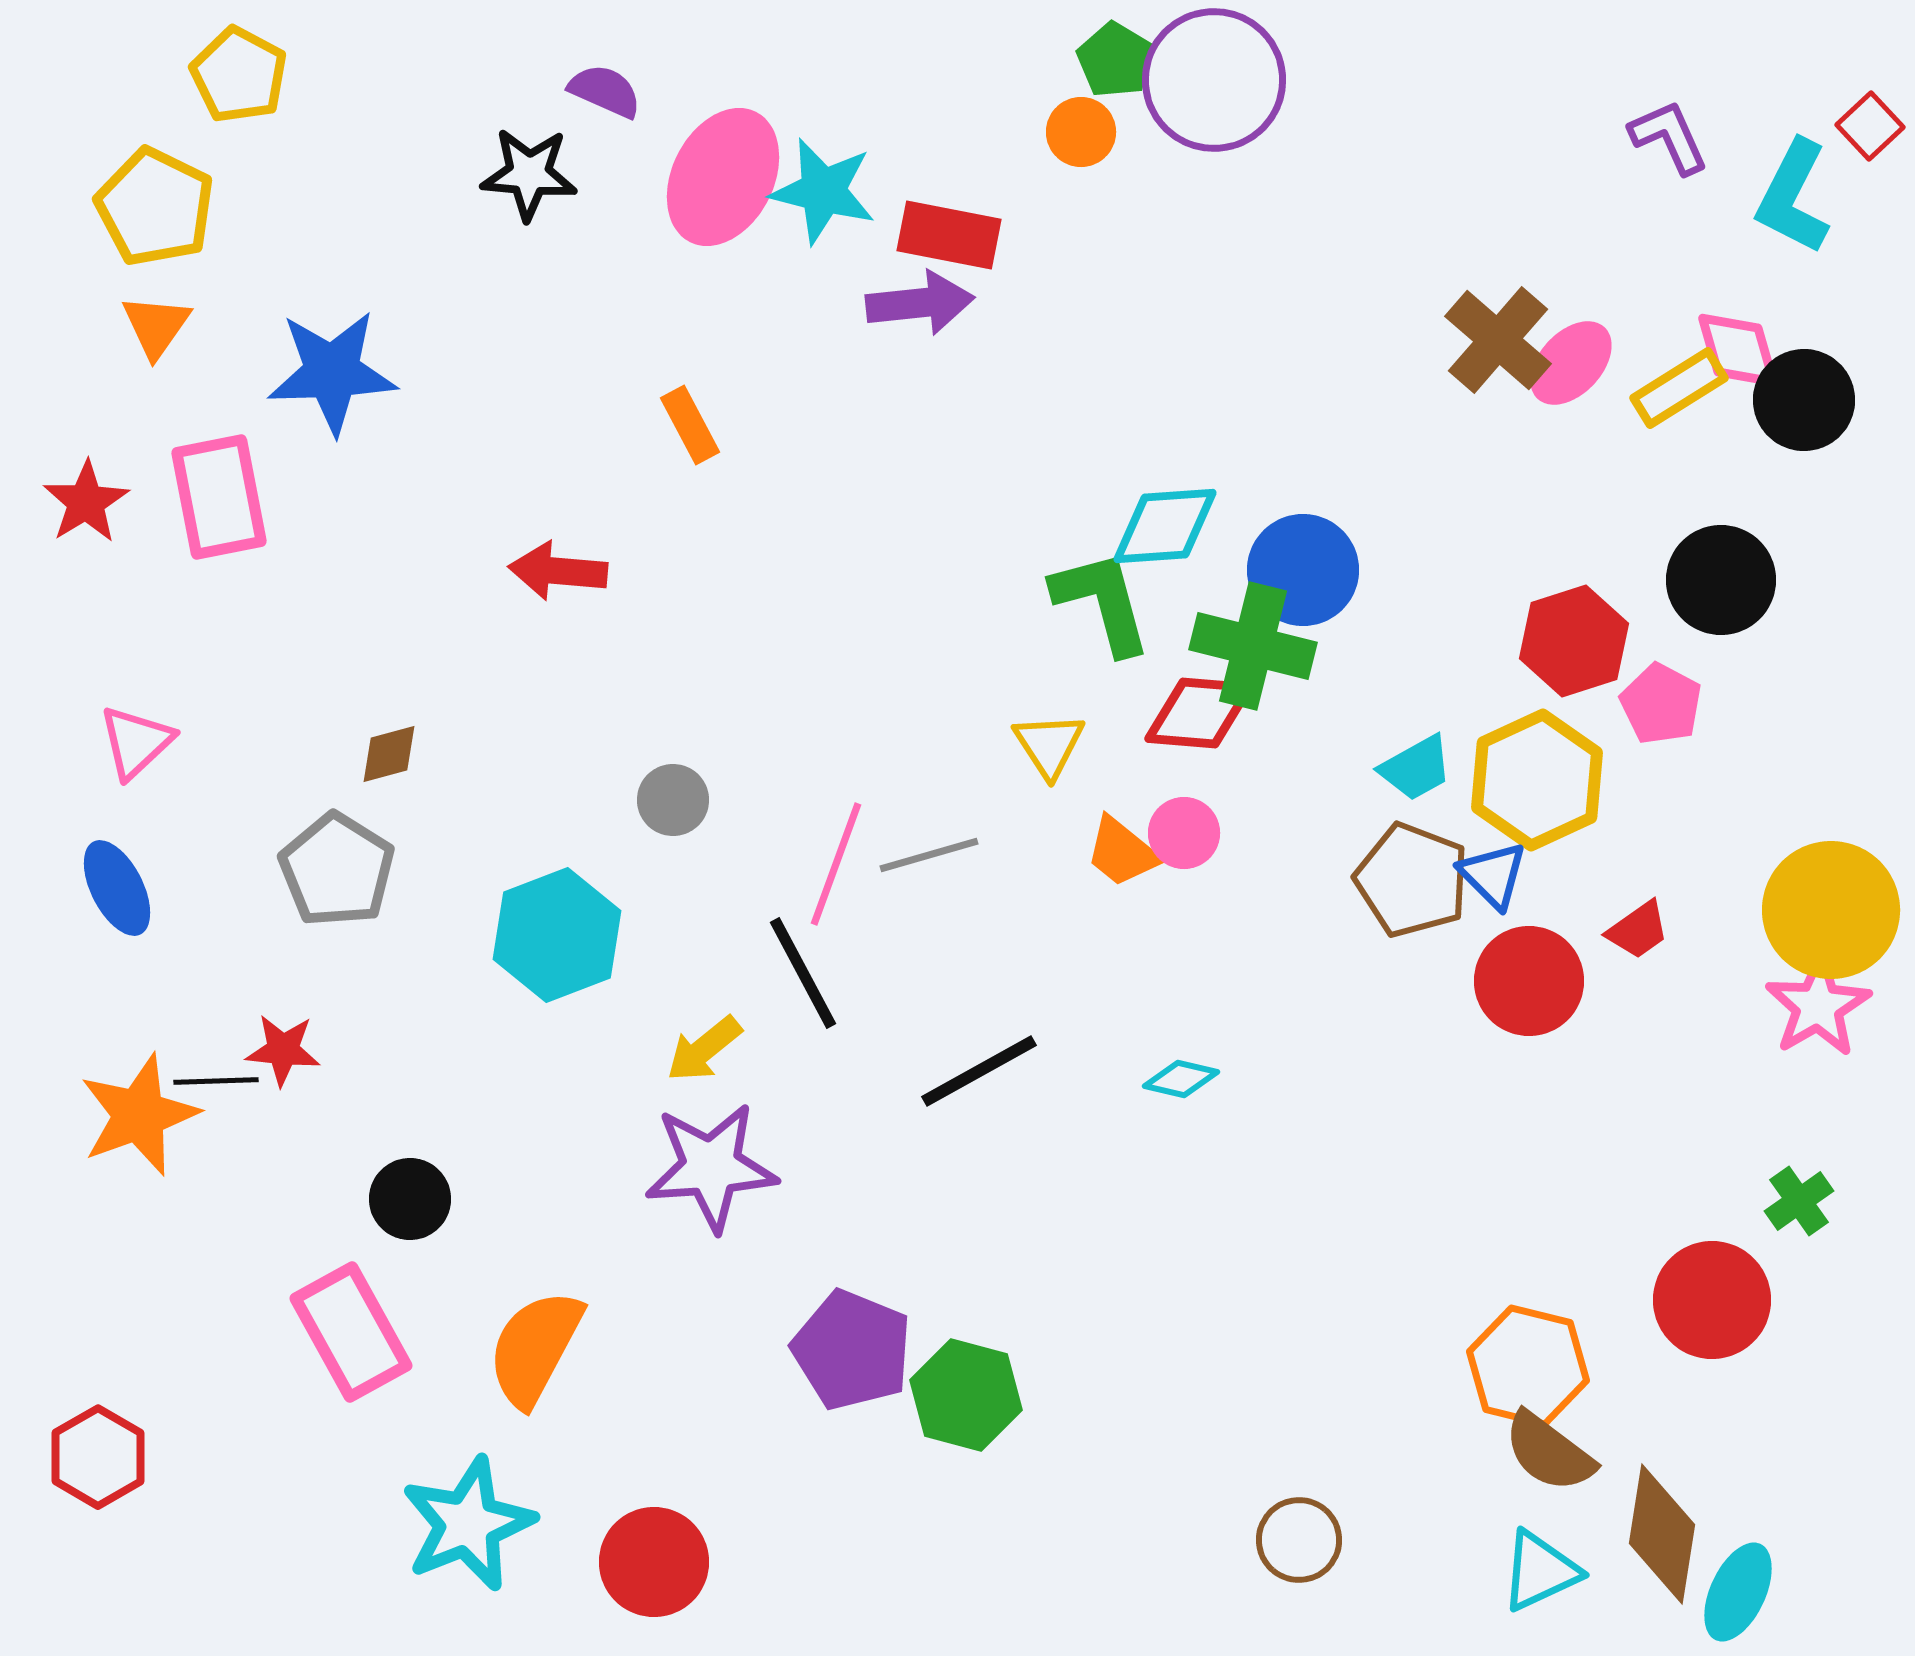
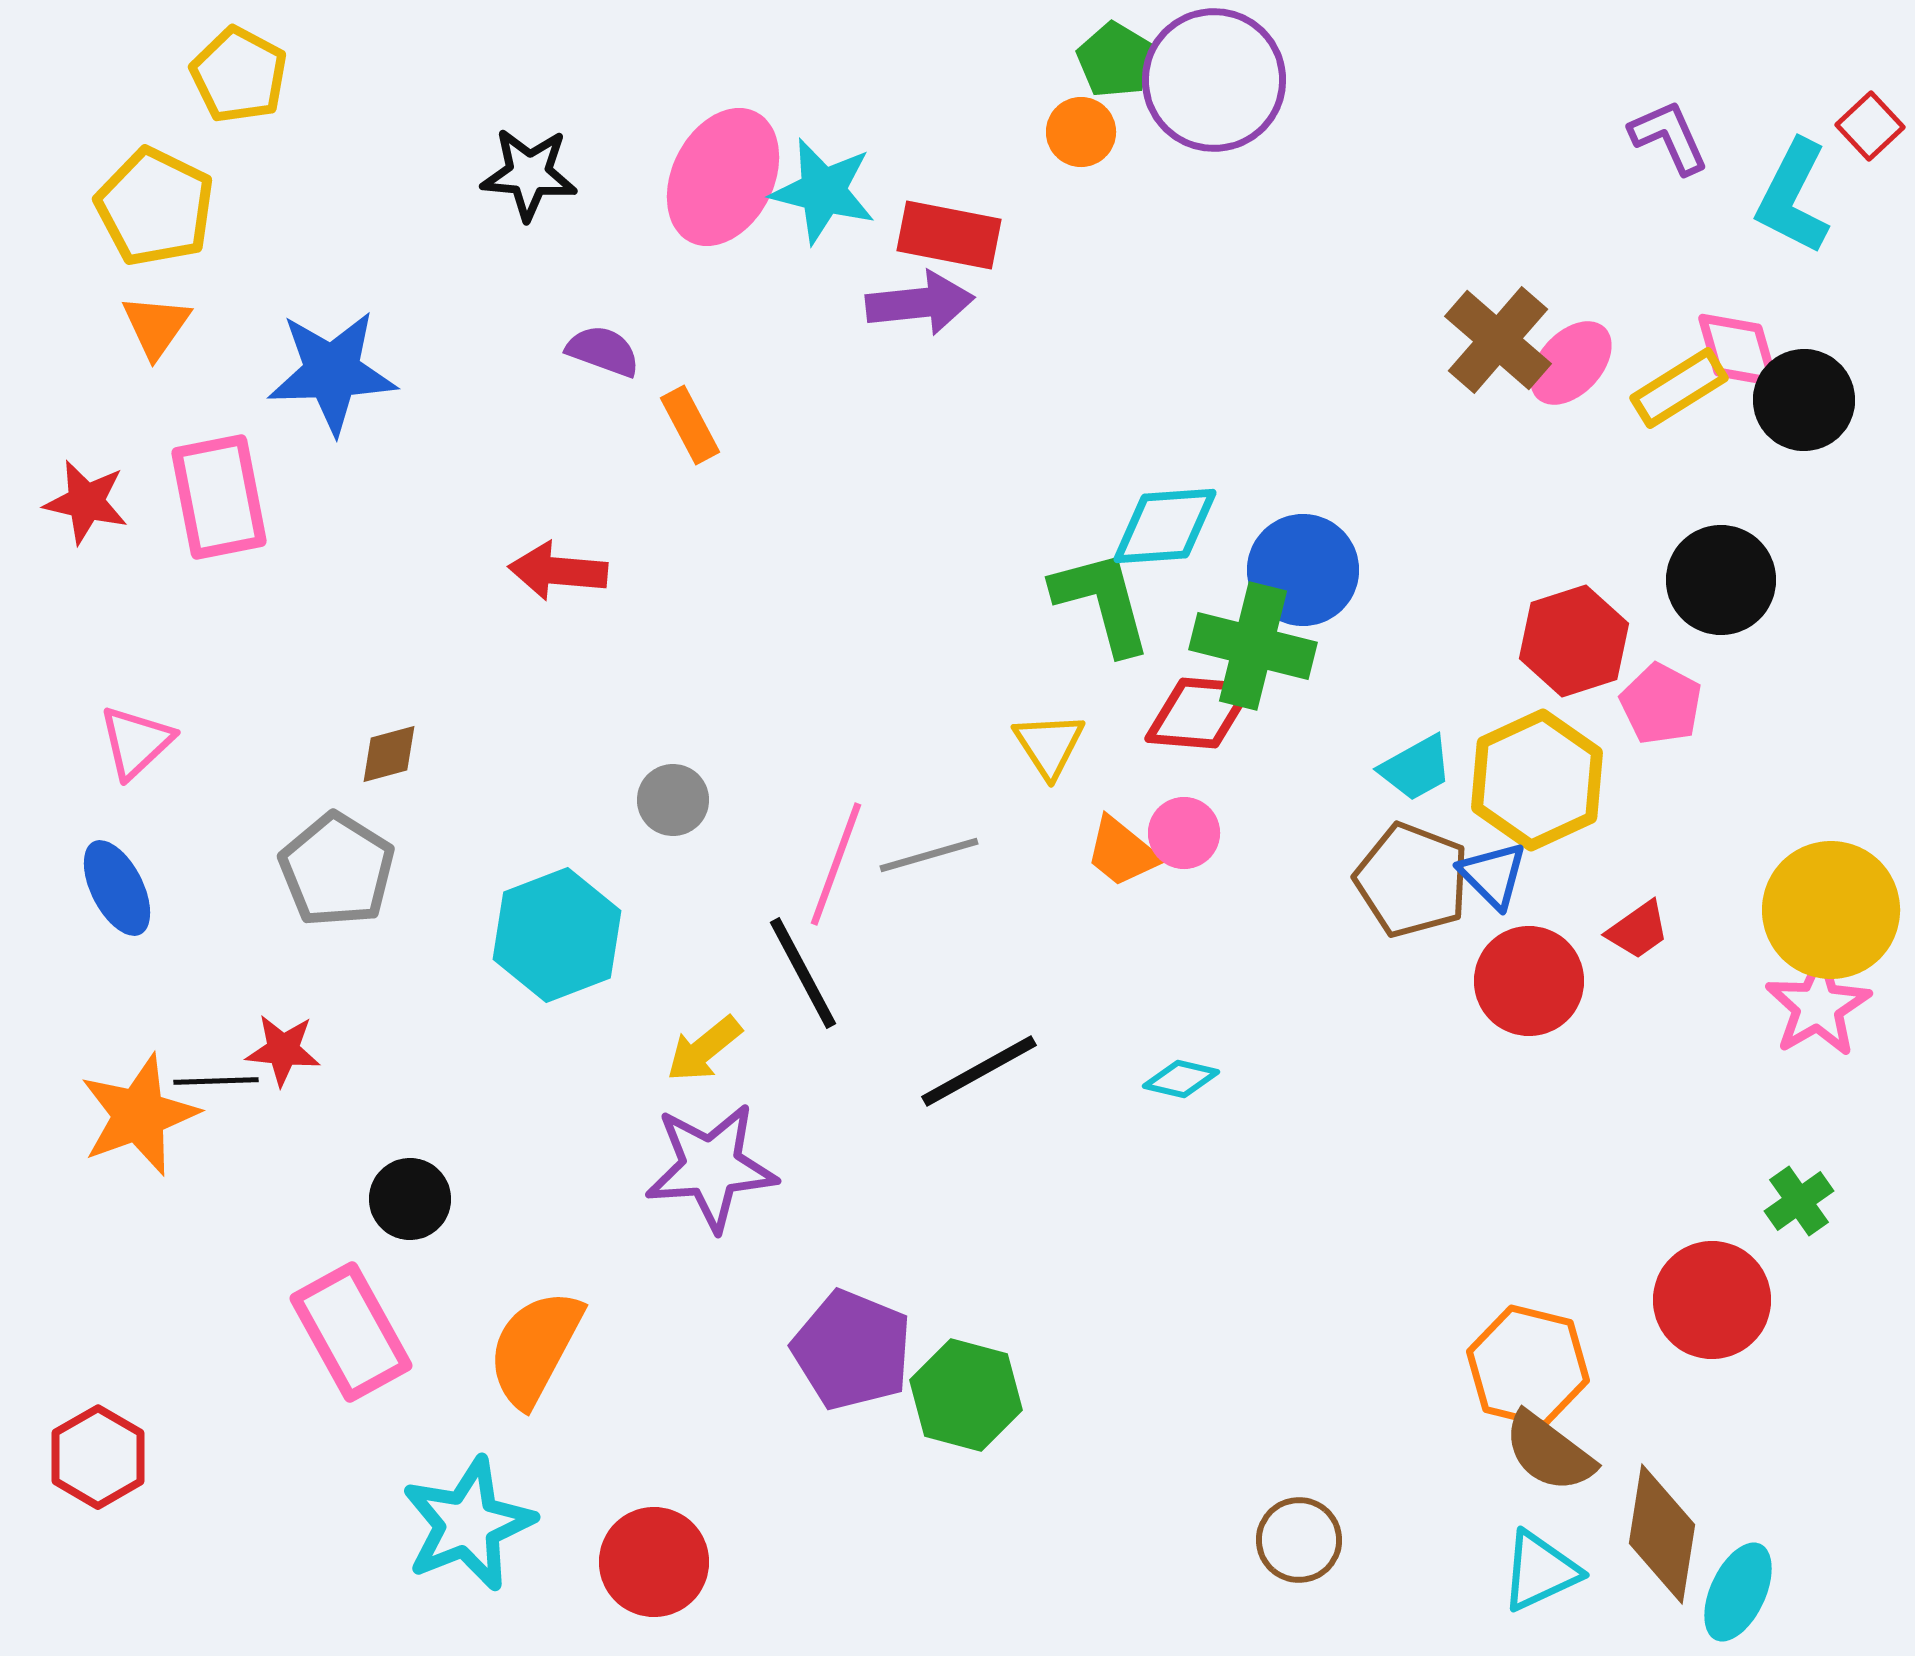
purple semicircle at (605, 91): moved 2 px left, 260 px down; rotated 4 degrees counterclockwise
red star at (86, 502): rotated 28 degrees counterclockwise
